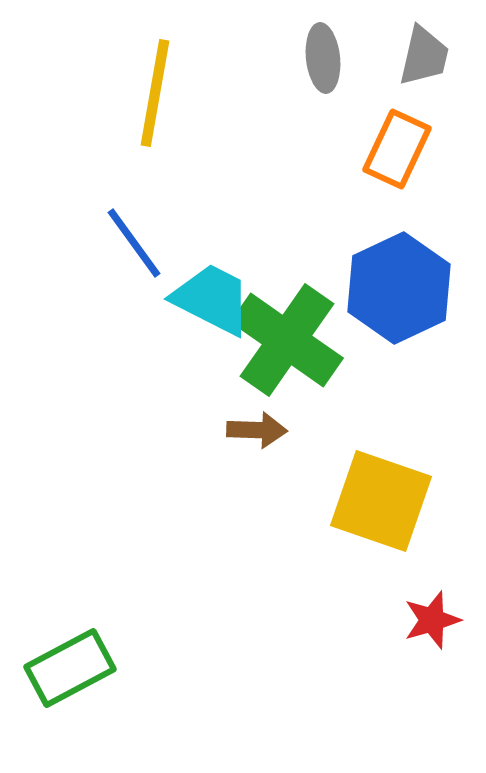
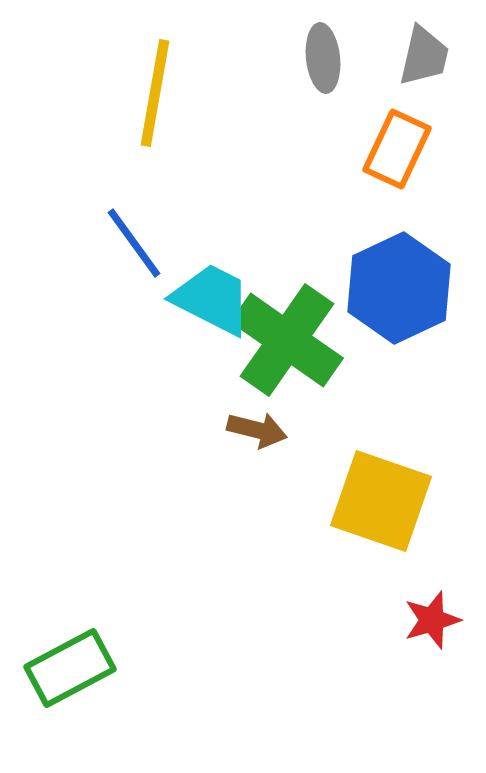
brown arrow: rotated 12 degrees clockwise
